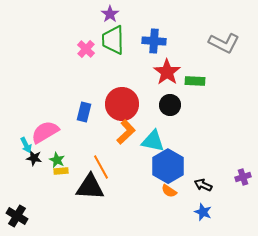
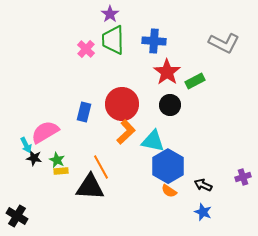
green rectangle: rotated 30 degrees counterclockwise
